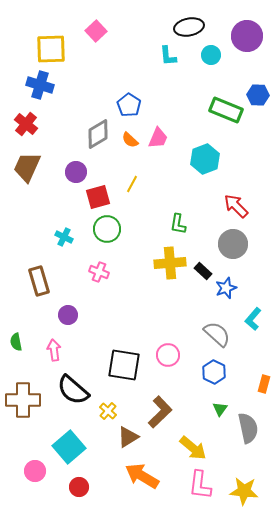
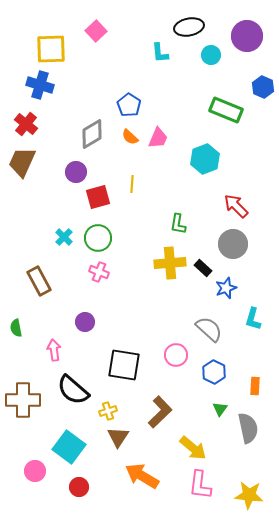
cyan L-shape at (168, 56): moved 8 px left, 3 px up
blue hexagon at (258, 95): moved 5 px right, 8 px up; rotated 20 degrees clockwise
gray diamond at (98, 134): moved 6 px left
orange semicircle at (130, 140): moved 3 px up
brown trapezoid at (27, 167): moved 5 px left, 5 px up
yellow line at (132, 184): rotated 24 degrees counterclockwise
green circle at (107, 229): moved 9 px left, 9 px down
cyan cross at (64, 237): rotated 18 degrees clockwise
black rectangle at (203, 271): moved 3 px up
brown rectangle at (39, 281): rotated 12 degrees counterclockwise
purple circle at (68, 315): moved 17 px right, 7 px down
cyan L-shape at (253, 319): rotated 25 degrees counterclockwise
gray semicircle at (217, 334): moved 8 px left, 5 px up
green semicircle at (16, 342): moved 14 px up
pink circle at (168, 355): moved 8 px right
orange rectangle at (264, 384): moved 9 px left, 2 px down; rotated 12 degrees counterclockwise
yellow cross at (108, 411): rotated 30 degrees clockwise
brown triangle at (128, 437): moved 10 px left; rotated 25 degrees counterclockwise
cyan square at (69, 447): rotated 12 degrees counterclockwise
yellow star at (244, 491): moved 5 px right, 4 px down
